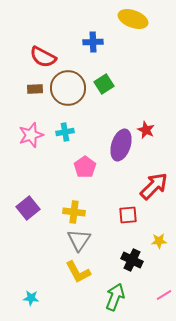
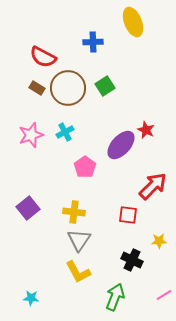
yellow ellipse: moved 3 px down; rotated 48 degrees clockwise
green square: moved 1 px right, 2 px down
brown rectangle: moved 2 px right, 1 px up; rotated 35 degrees clockwise
cyan cross: rotated 18 degrees counterclockwise
purple ellipse: rotated 24 degrees clockwise
red arrow: moved 1 px left
red square: rotated 12 degrees clockwise
